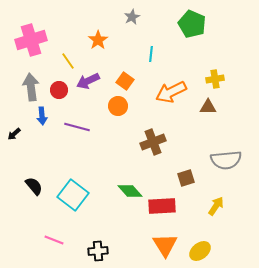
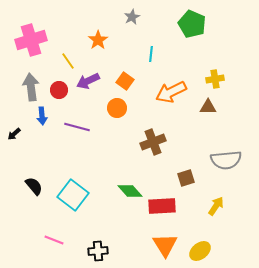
orange circle: moved 1 px left, 2 px down
